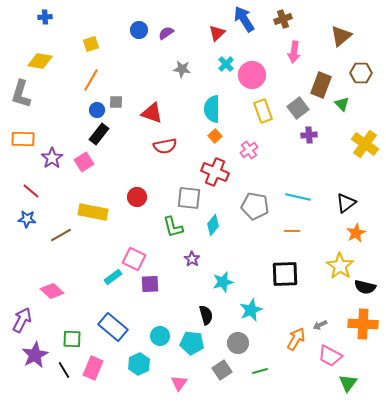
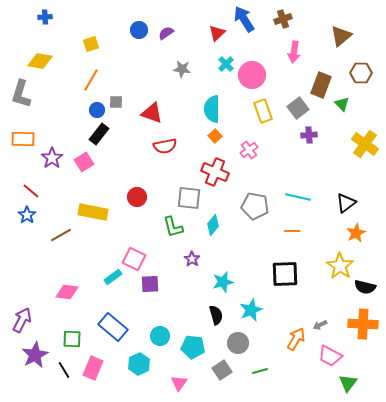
blue star at (27, 219): moved 4 px up; rotated 30 degrees clockwise
pink diamond at (52, 291): moved 15 px right, 1 px down; rotated 35 degrees counterclockwise
black semicircle at (206, 315): moved 10 px right
cyan pentagon at (192, 343): moved 1 px right, 4 px down
